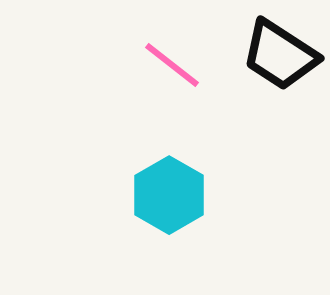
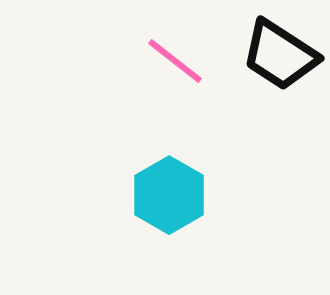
pink line: moved 3 px right, 4 px up
